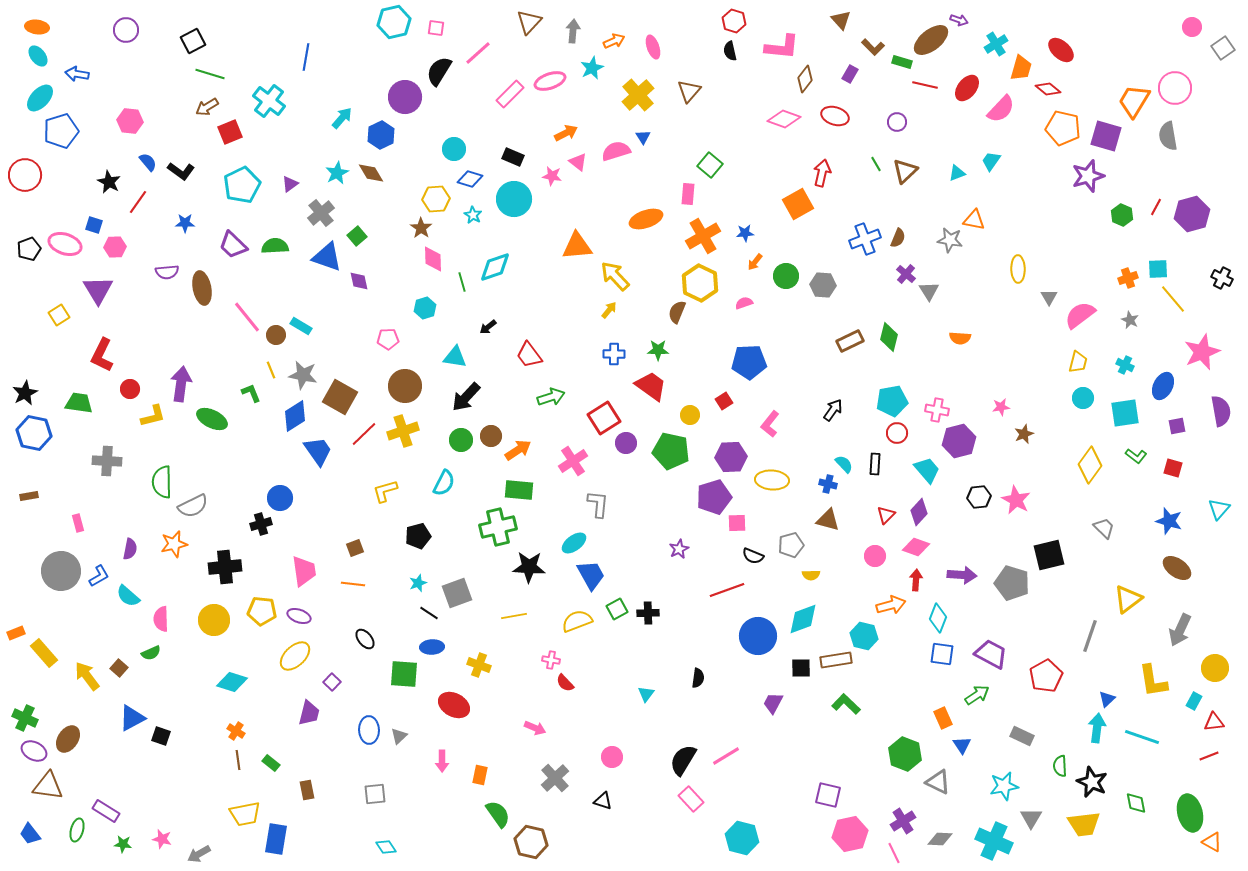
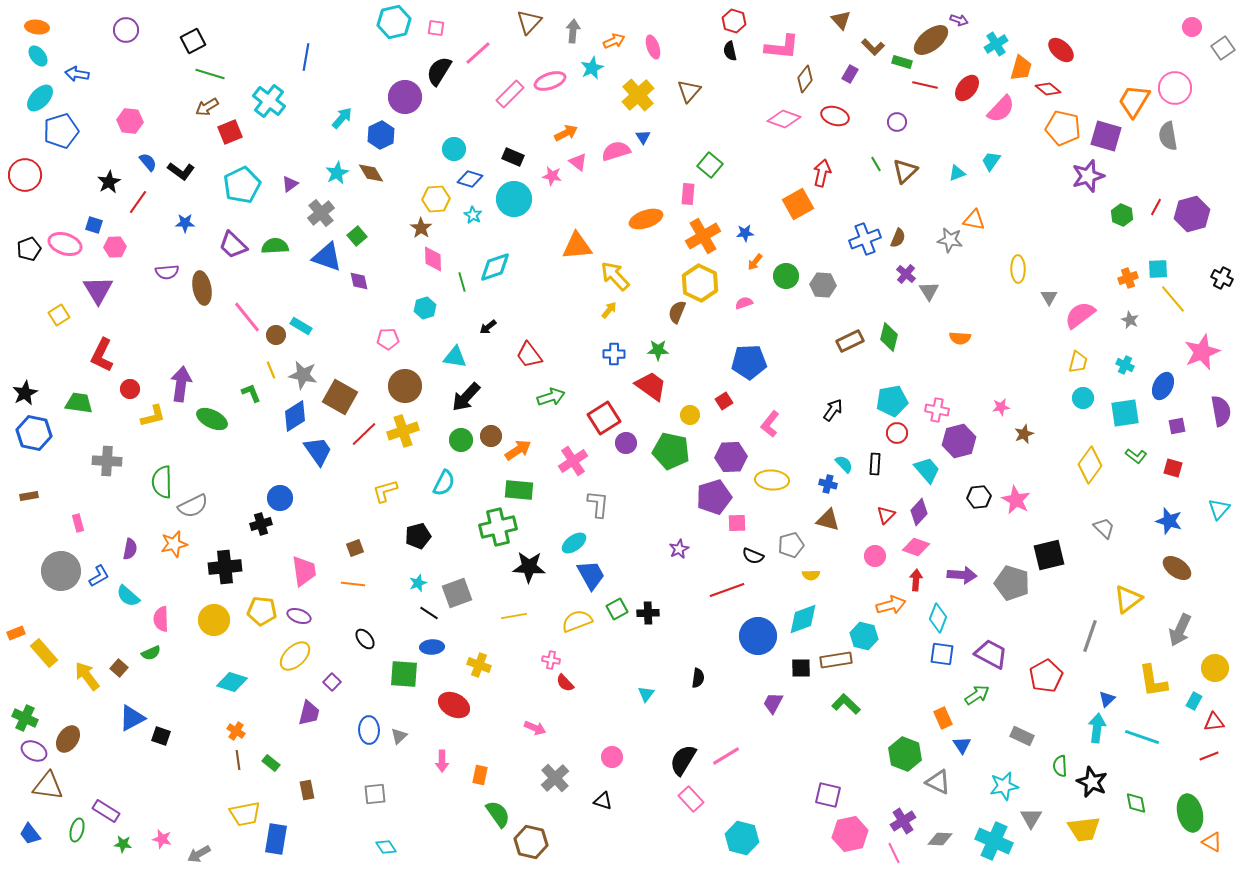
black star at (109, 182): rotated 15 degrees clockwise
yellow trapezoid at (1084, 824): moved 5 px down
